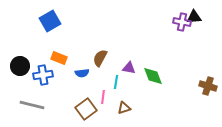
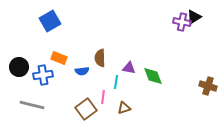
black triangle: rotated 28 degrees counterclockwise
brown semicircle: rotated 30 degrees counterclockwise
black circle: moved 1 px left, 1 px down
blue semicircle: moved 2 px up
